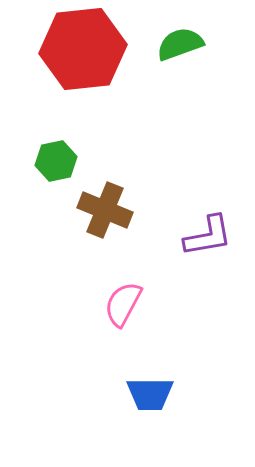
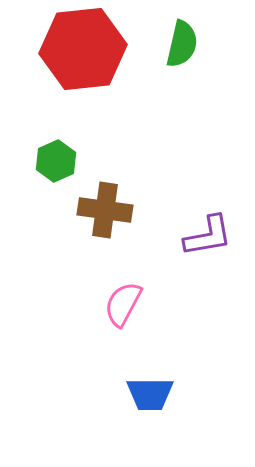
green semicircle: moved 2 px right; rotated 123 degrees clockwise
green hexagon: rotated 12 degrees counterclockwise
brown cross: rotated 14 degrees counterclockwise
